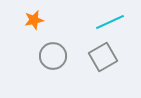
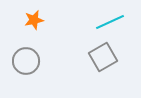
gray circle: moved 27 px left, 5 px down
